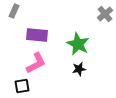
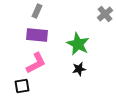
gray rectangle: moved 23 px right
